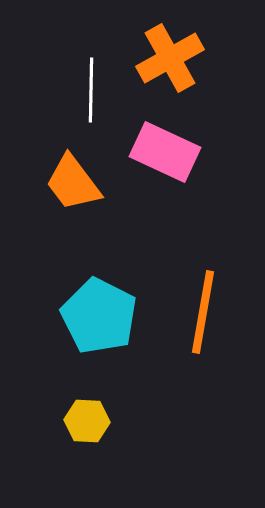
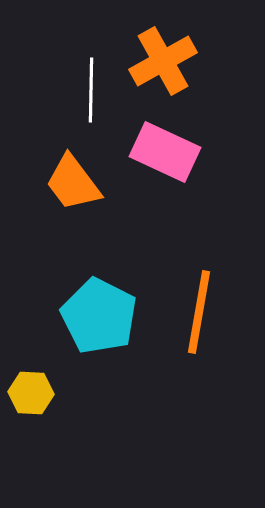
orange cross: moved 7 px left, 3 px down
orange line: moved 4 px left
yellow hexagon: moved 56 px left, 28 px up
